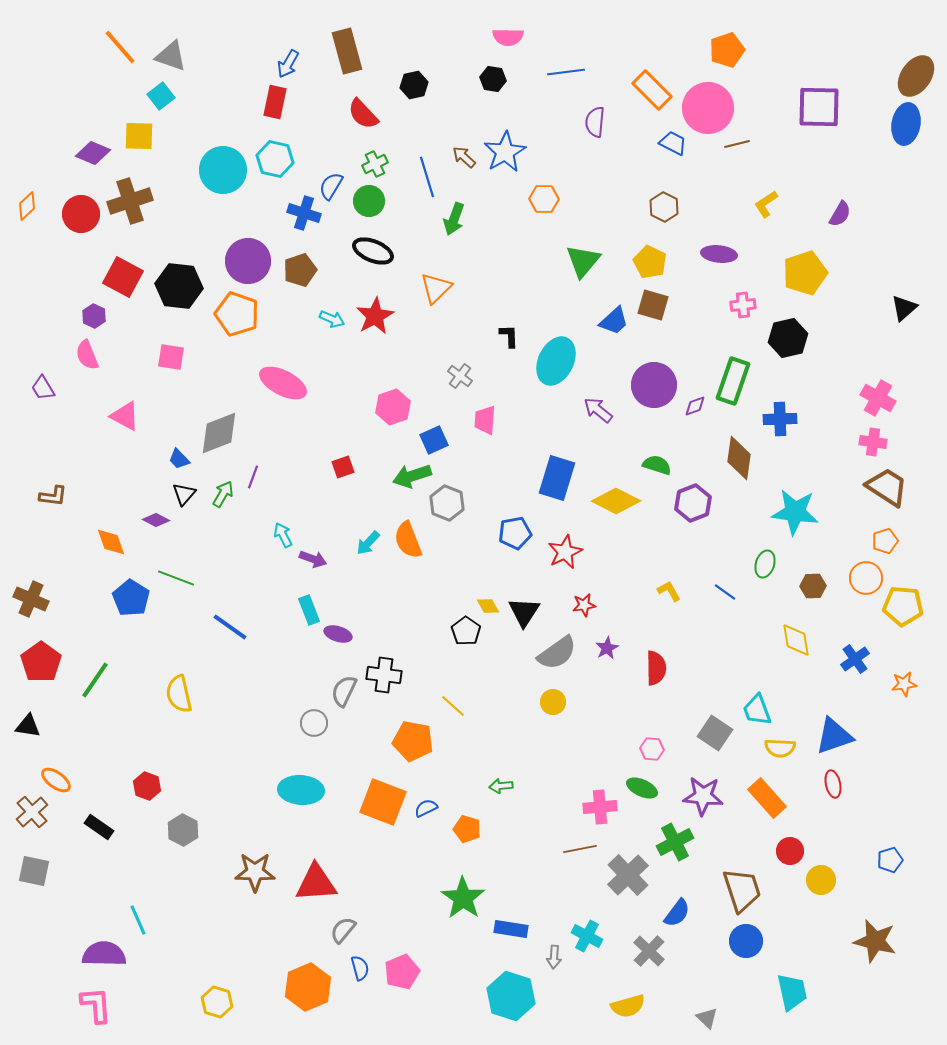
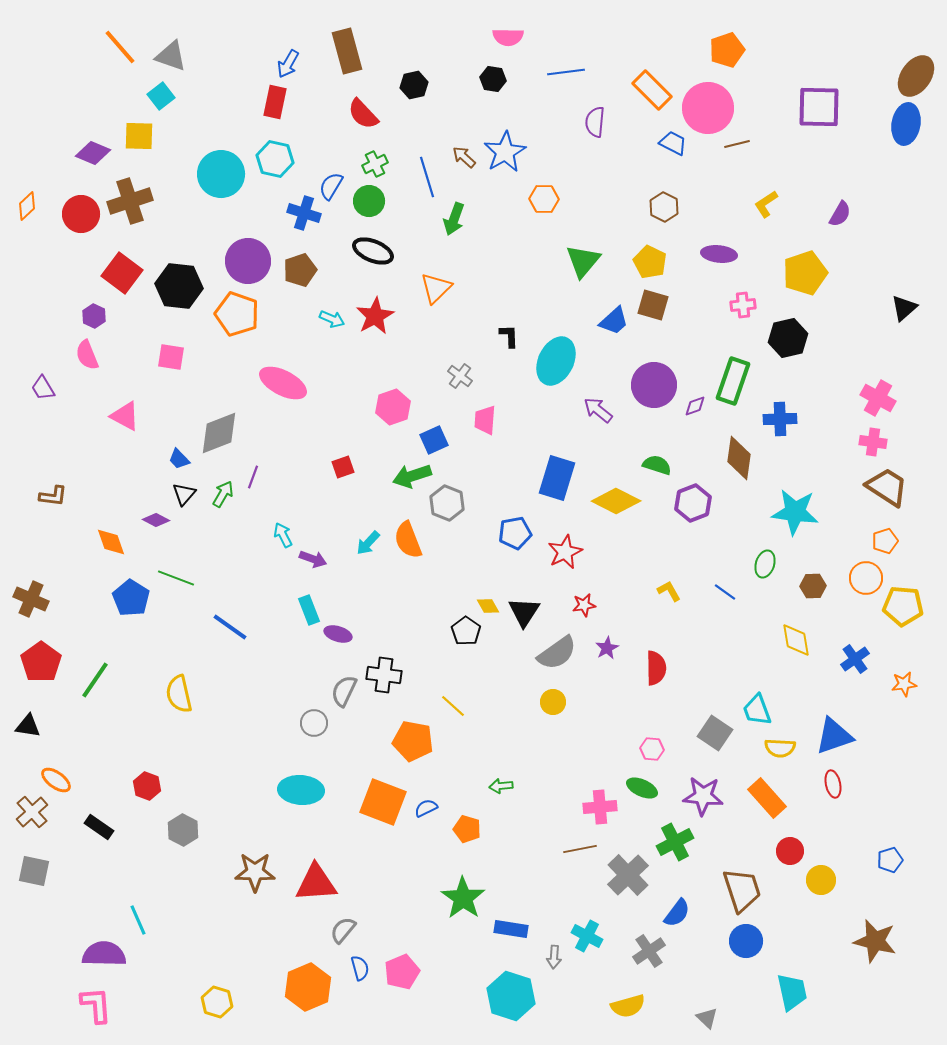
cyan circle at (223, 170): moved 2 px left, 4 px down
red square at (123, 277): moved 1 px left, 4 px up; rotated 9 degrees clockwise
gray cross at (649, 951): rotated 12 degrees clockwise
